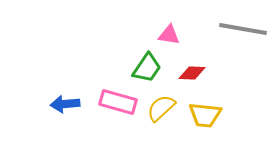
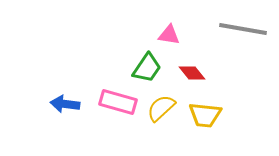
red diamond: rotated 48 degrees clockwise
blue arrow: rotated 12 degrees clockwise
